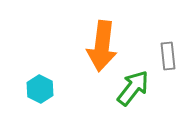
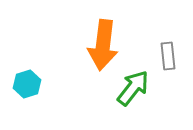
orange arrow: moved 1 px right, 1 px up
cyan hexagon: moved 13 px left, 5 px up; rotated 16 degrees clockwise
